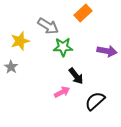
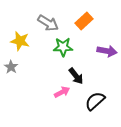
orange rectangle: moved 1 px right, 8 px down
gray arrow: moved 3 px up
yellow star: rotated 30 degrees clockwise
